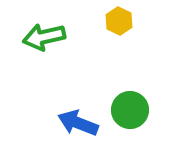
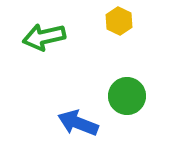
green circle: moved 3 px left, 14 px up
